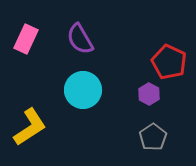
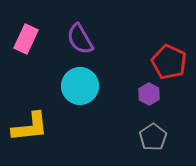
cyan circle: moved 3 px left, 4 px up
yellow L-shape: rotated 27 degrees clockwise
